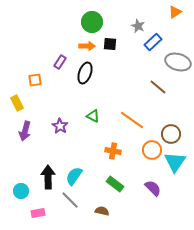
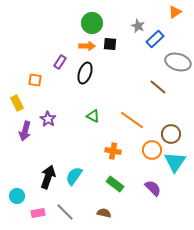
green circle: moved 1 px down
blue rectangle: moved 2 px right, 3 px up
orange square: rotated 16 degrees clockwise
purple star: moved 12 px left, 7 px up
black arrow: rotated 20 degrees clockwise
cyan circle: moved 4 px left, 5 px down
gray line: moved 5 px left, 12 px down
brown semicircle: moved 2 px right, 2 px down
